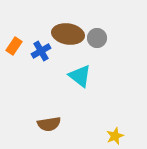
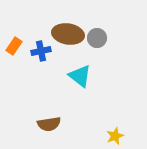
blue cross: rotated 18 degrees clockwise
